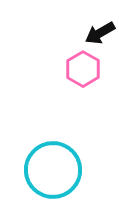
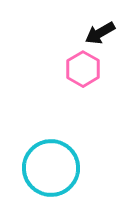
cyan circle: moved 2 px left, 2 px up
